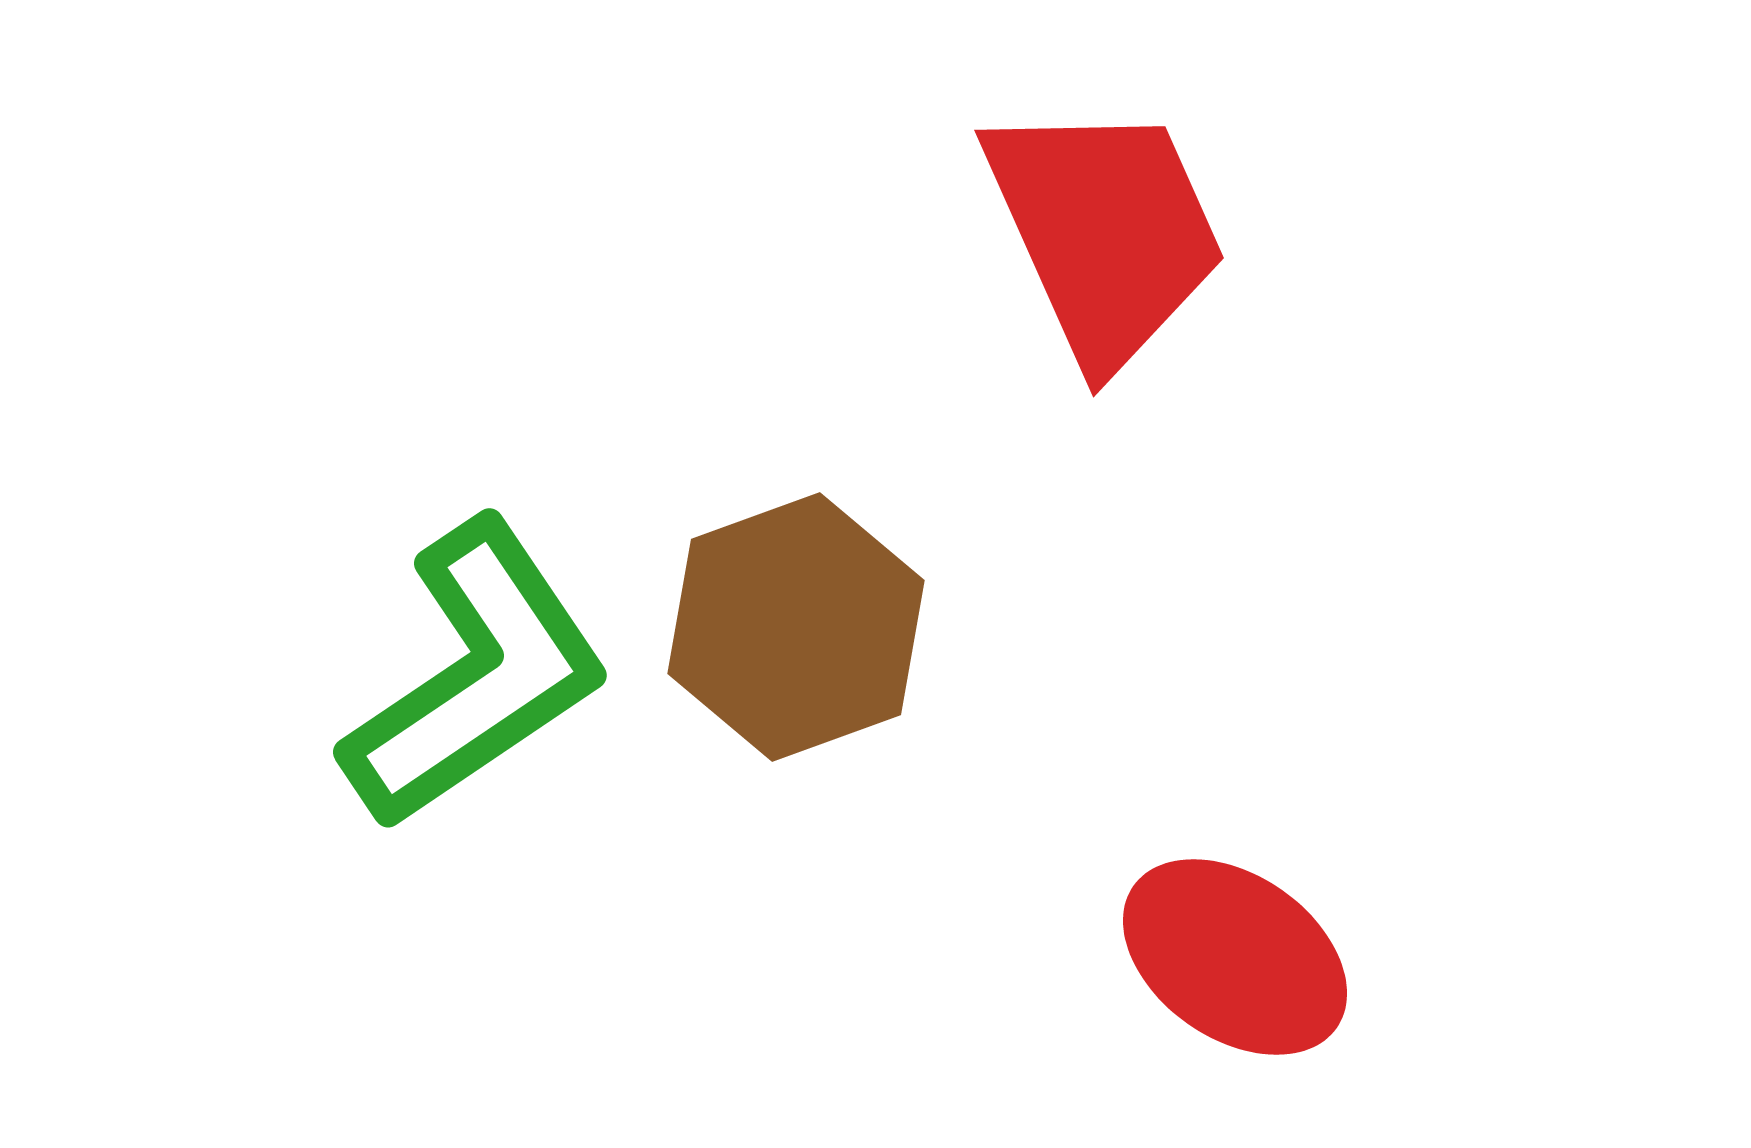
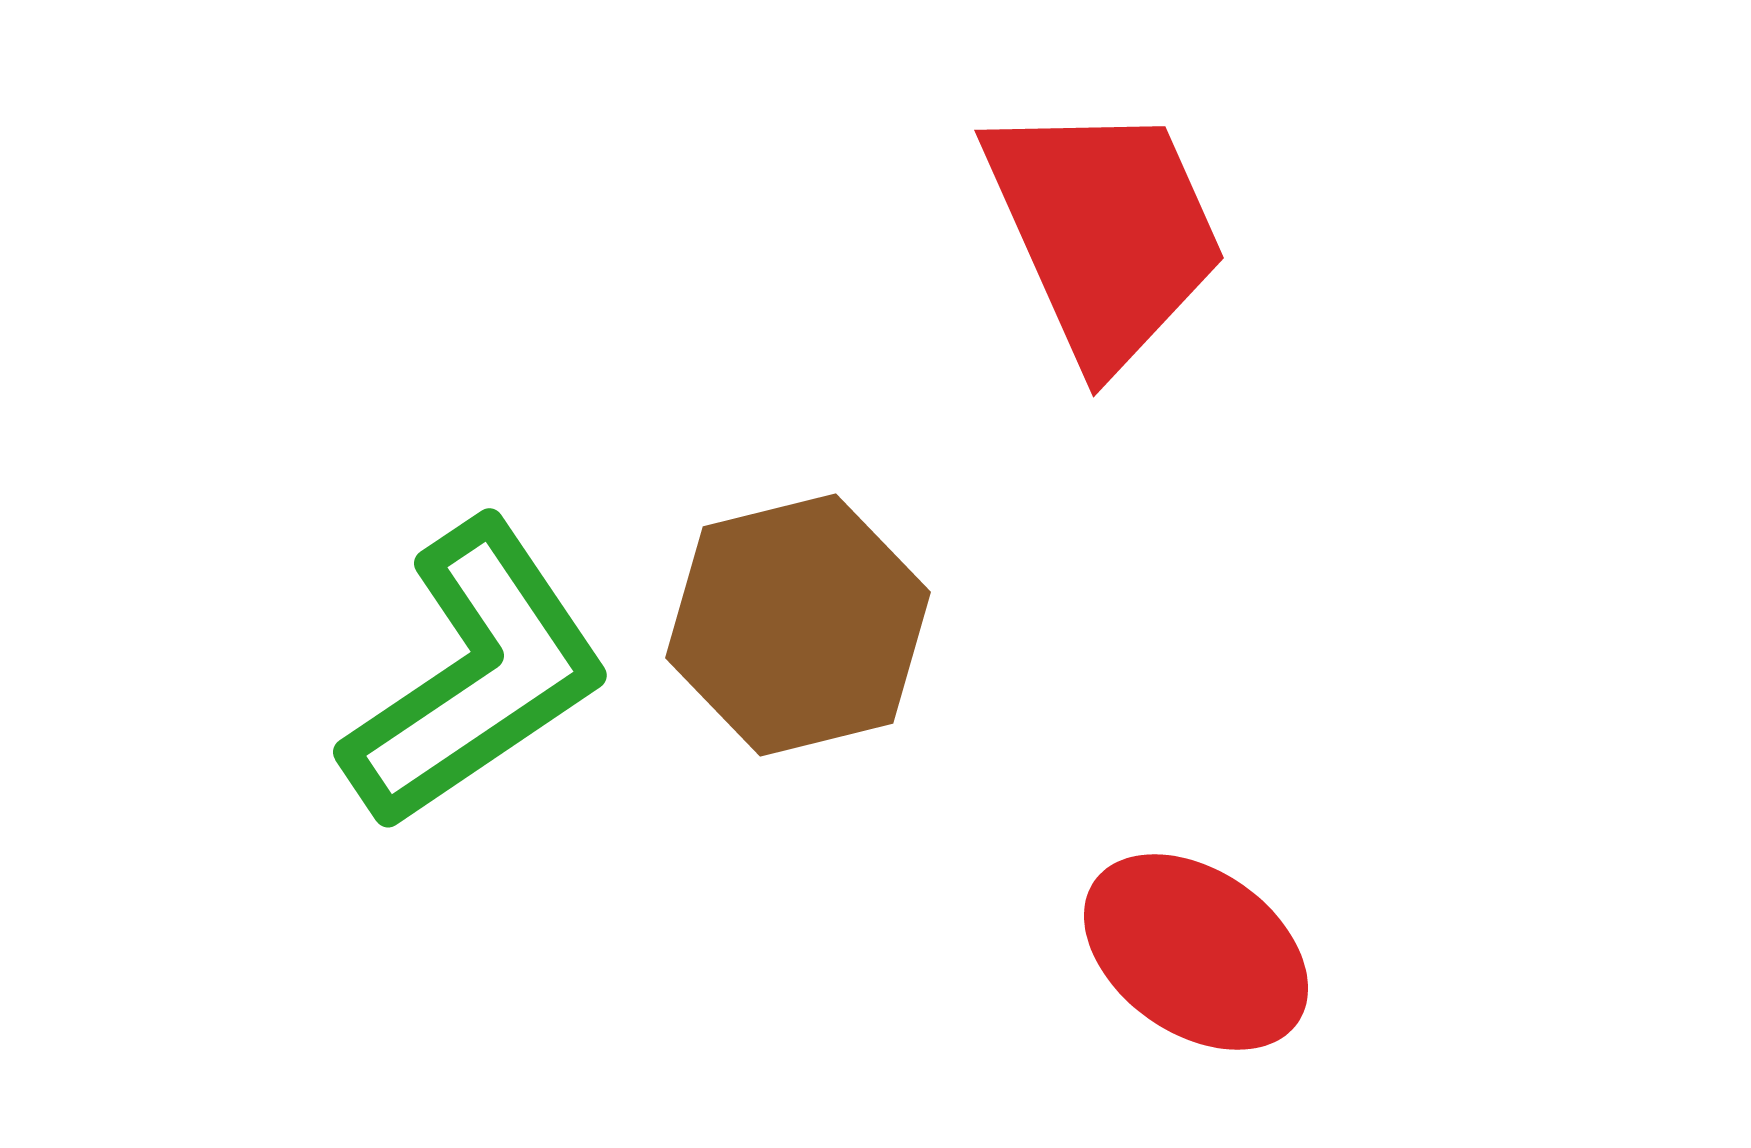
brown hexagon: moved 2 px right, 2 px up; rotated 6 degrees clockwise
red ellipse: moved 39 px left, 5 px up
